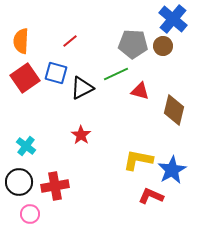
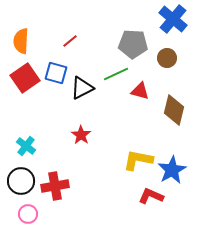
brown circle: moved 4 px right, 12 px down
black circle: moved 2 px right, 1 px up
pink circle: moved 2 px left
